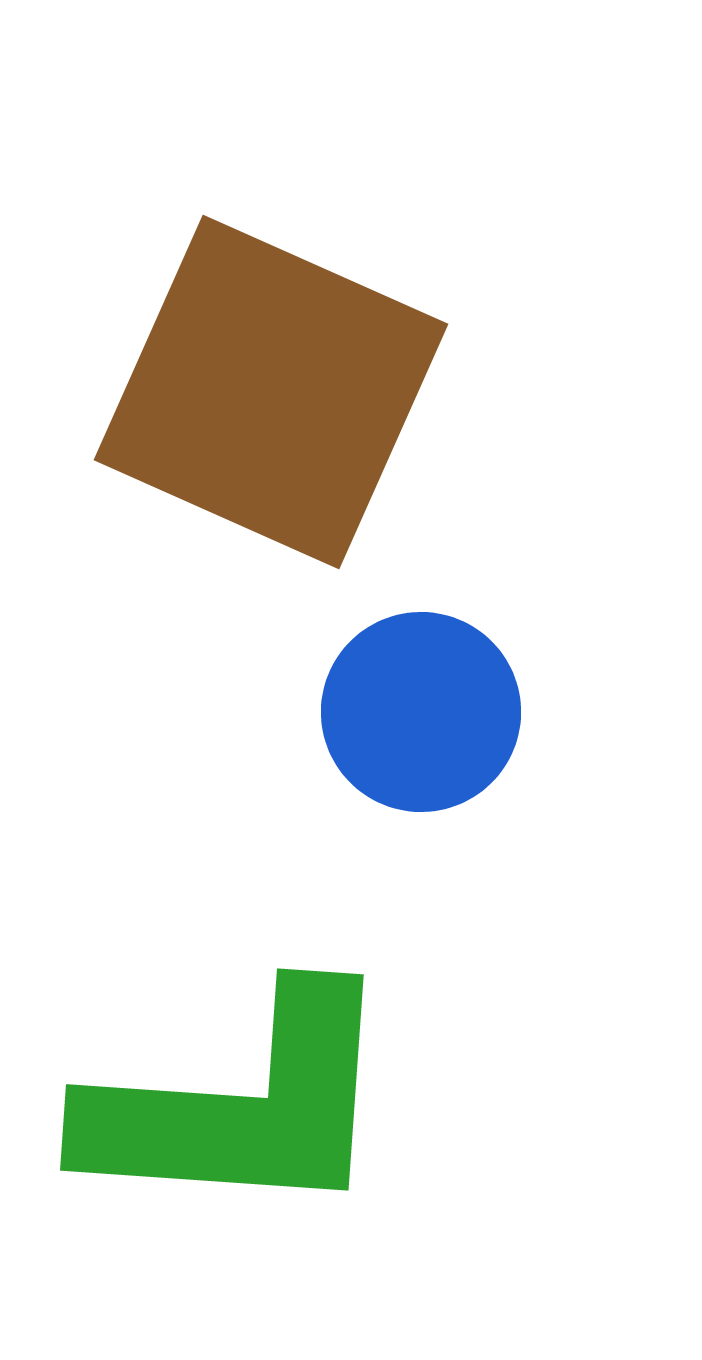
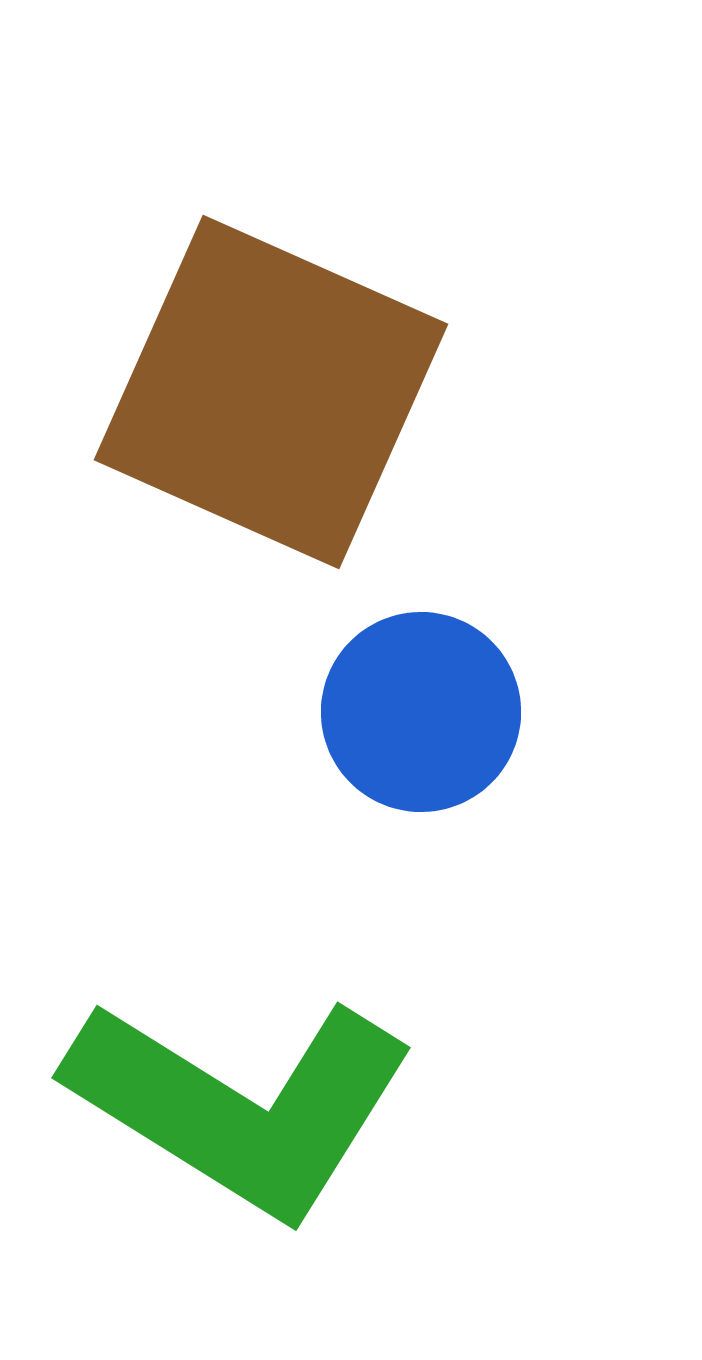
green L-shape: rotated 28 degrees clockwise
